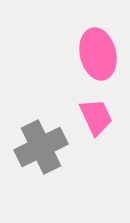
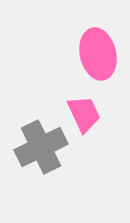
pink trapezoid: moved 12 px left, 3 px up
